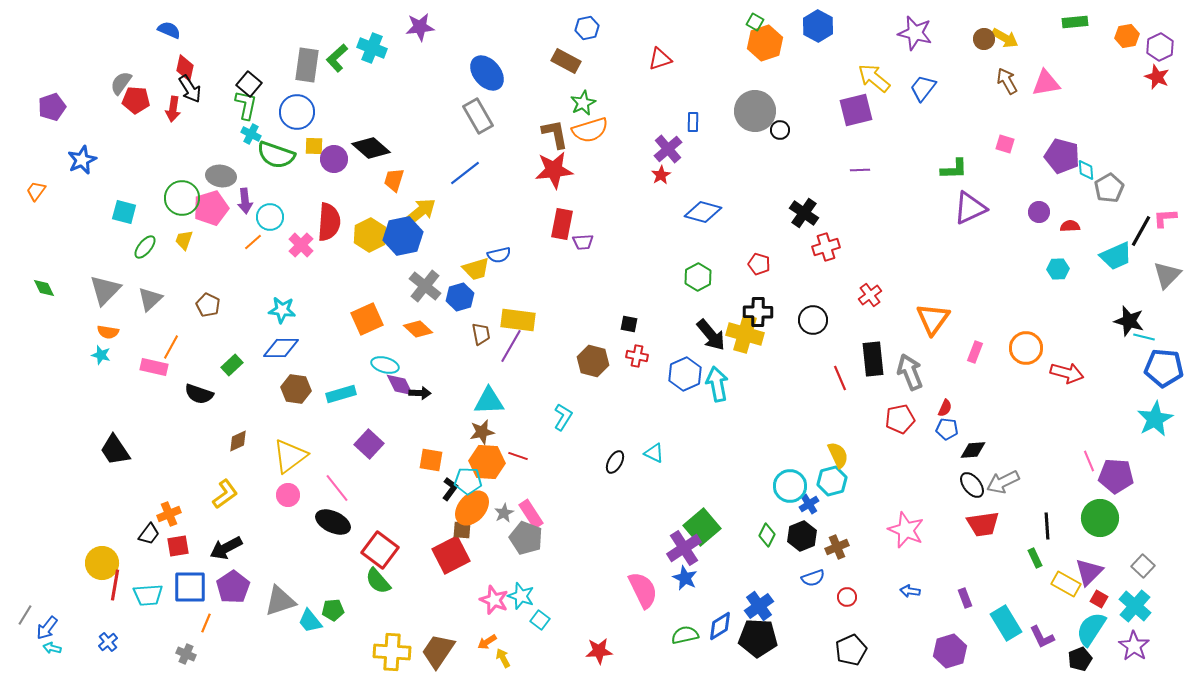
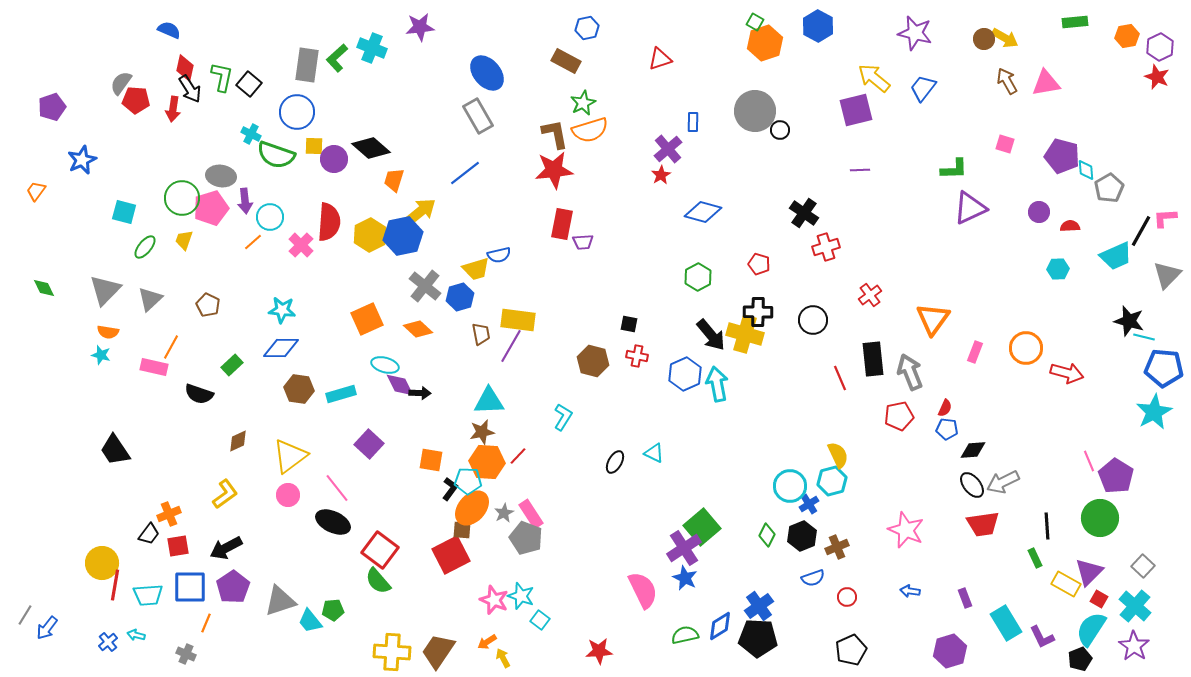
green L-shape at (246, 105): moved 24 px left, 28 px up
brown hexagon at (296, 389): moved 3 px right
red pentagon at (900, 419): moved 1 px left, 3 px up
cyan star at (1155, 419): moved 1 px left, 7 px up
red line at (518, 456): rotated 66 degrees counterclockwise
purple pentagon at (1116, 476): rotated 28 degrees clockwise
cyan arrow at (52, 648): moved 84 px right, 13 px up
